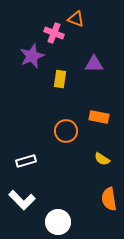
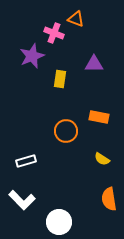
white circle: moved 1 px right
